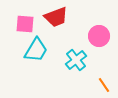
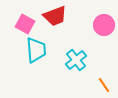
red trapezoid: moved 1 px left, 1 px up
pink square: rotated 24 degrees clockwise
pink circle: moved 5 px right, 11 px up
cyan trapezoid: rotated 36 degrees counterclockwise
